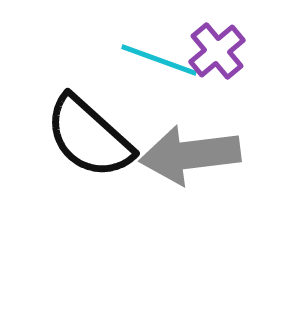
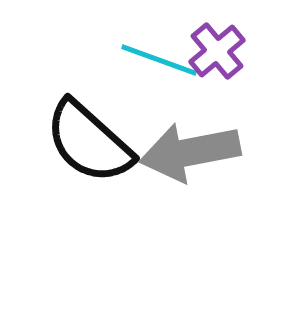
black semicircle: moved 5 px down
gray arrow: moved 3 px up; rotated 4 degrees counterclockwise
